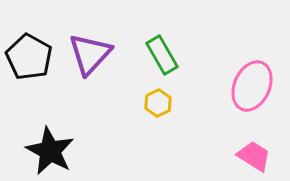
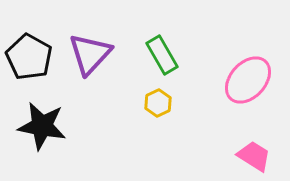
pink ellipse: moved 4 px left, 6 px up; rotated 18 degrees clockwise
black star: moved 8 px left, 25 px up; rotated 18 degrees counterclockwise
